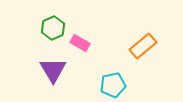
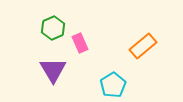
pink rectangle: rotated 36 degrees clockwise
cyan pentagon: rotated 20 degrees counterclockwise
